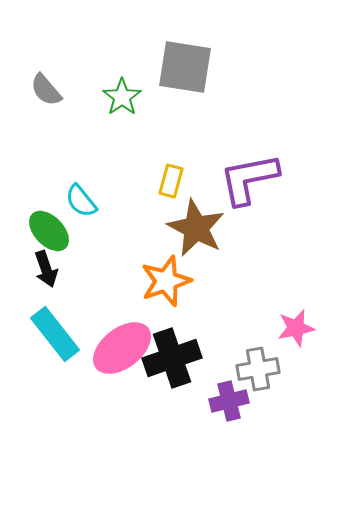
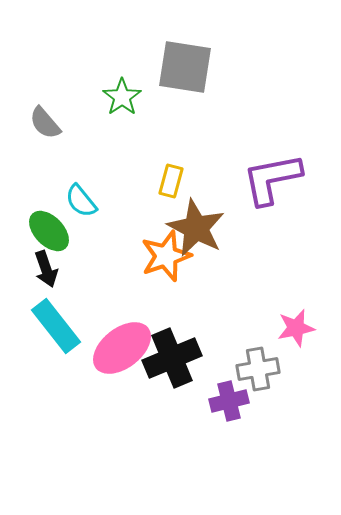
gray semicircle: moved 1 px left, 33 px down
purple L-shape: moved 23 px right
orange star: moved 25 px up
cyan rectangle: moved 1 px right, 8 px up
black cross: rotated 4 degrees counterclockwise
